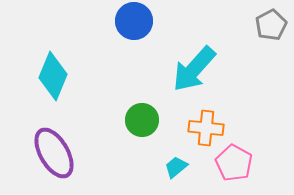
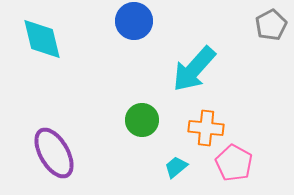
cyan diamond: moved 11 px left, 37 px up; rotated 36 degrees counterclockwise
